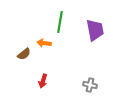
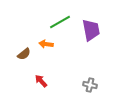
green line: rotated 50 degrees clockwise
purple trapezoid: moved 4 px left
orange arrow: moved 2 px right, 1 px down
red arrow: moved 2 px left; rotated 120 degrees clockwise
